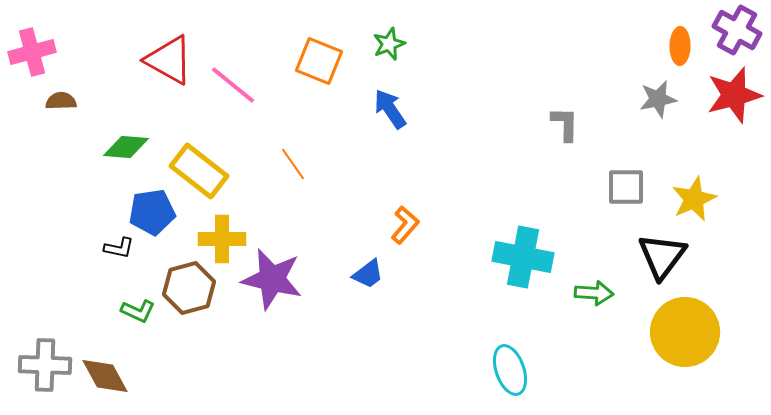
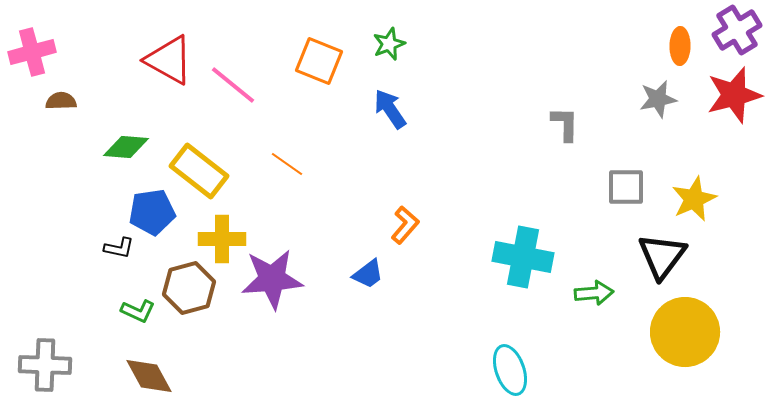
purple cross: rotated 30 degrees clockwise
orange line: moved 6 px left; rotated 20 degrees counterclockwise
purple star: rotated 18 degrees counterclockwise
green arrow: rotated 9 degrees counterclockwise
brown diamond: moved 44 px right
